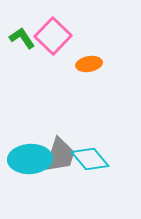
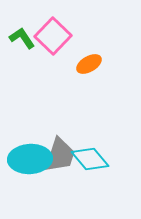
orange ellipse: rotated 20 degrees counterclockwise
